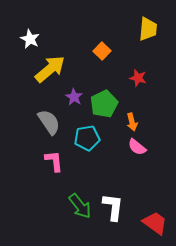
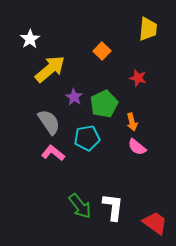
white star: rotated 12 degrees clockwise
pink L-shape: moved 1 px left, 8 px up; rotated 45 degrees counterclockwise
